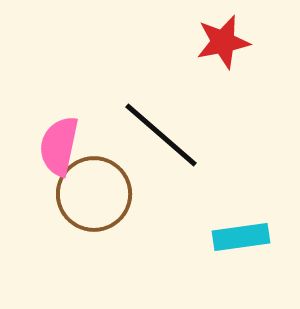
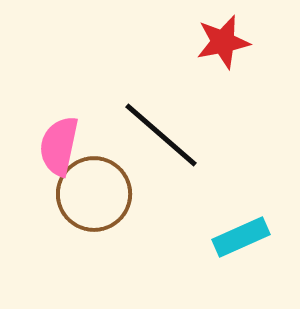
cyan rectangle: rotated 16 degrees counterclockwise
